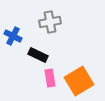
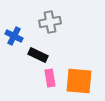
blue cross: moved 1 px right
orange square: rotated 36 degrees clockwise
